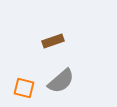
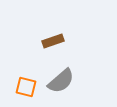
orange square: moved 2 px right, 1 px up
